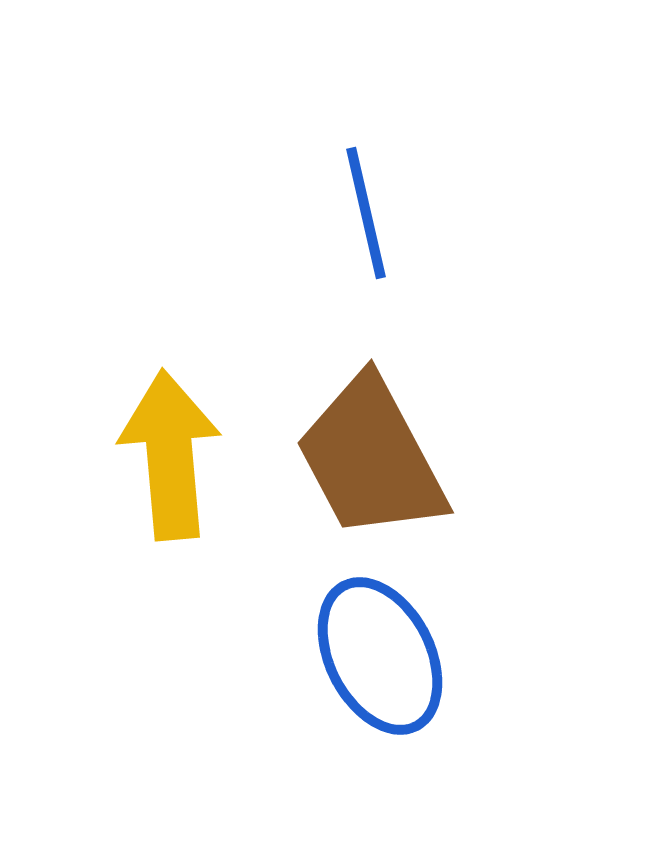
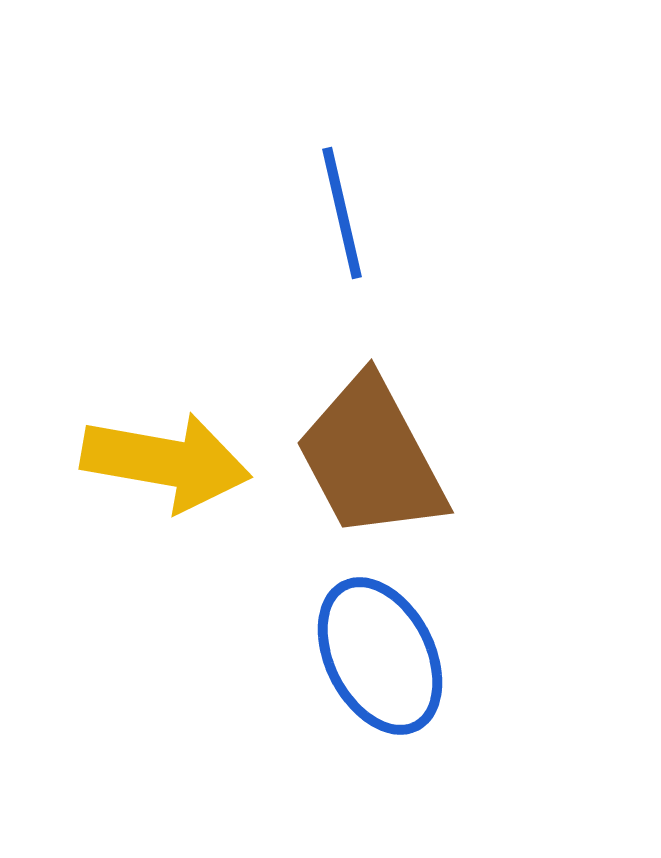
blue line: moved 24 px left
yellow arrow: moved 4 px left, 7 px down; rotated 105 degrees clockwise
